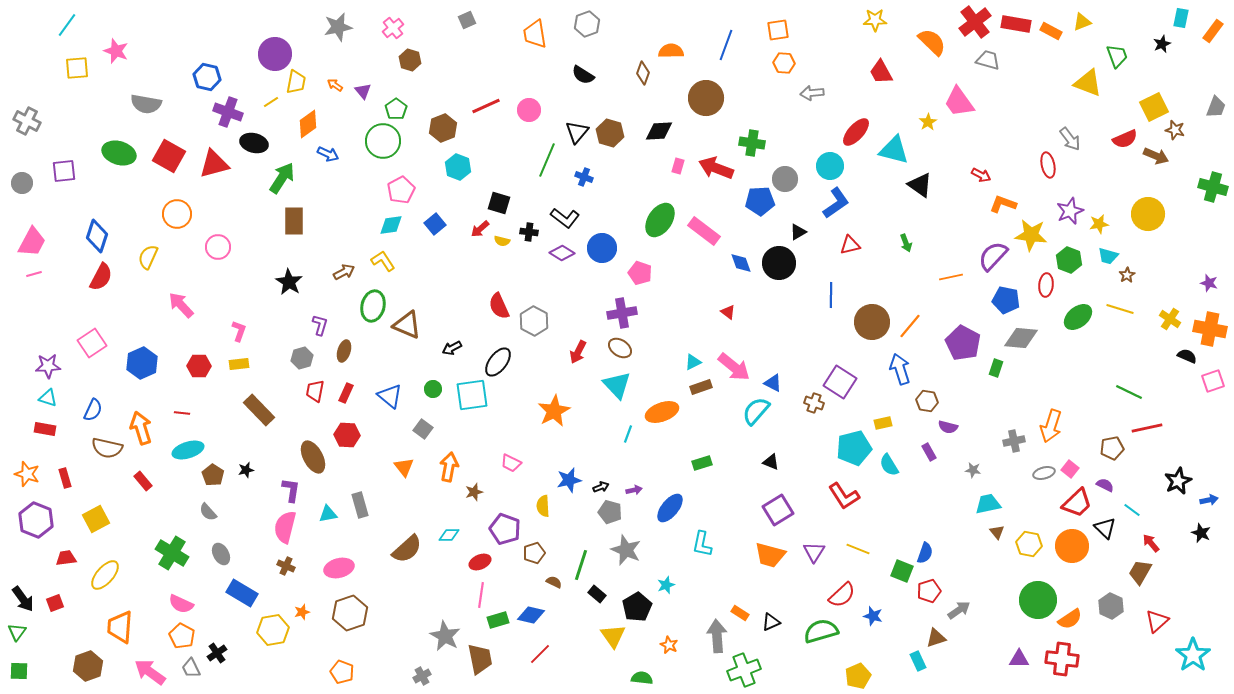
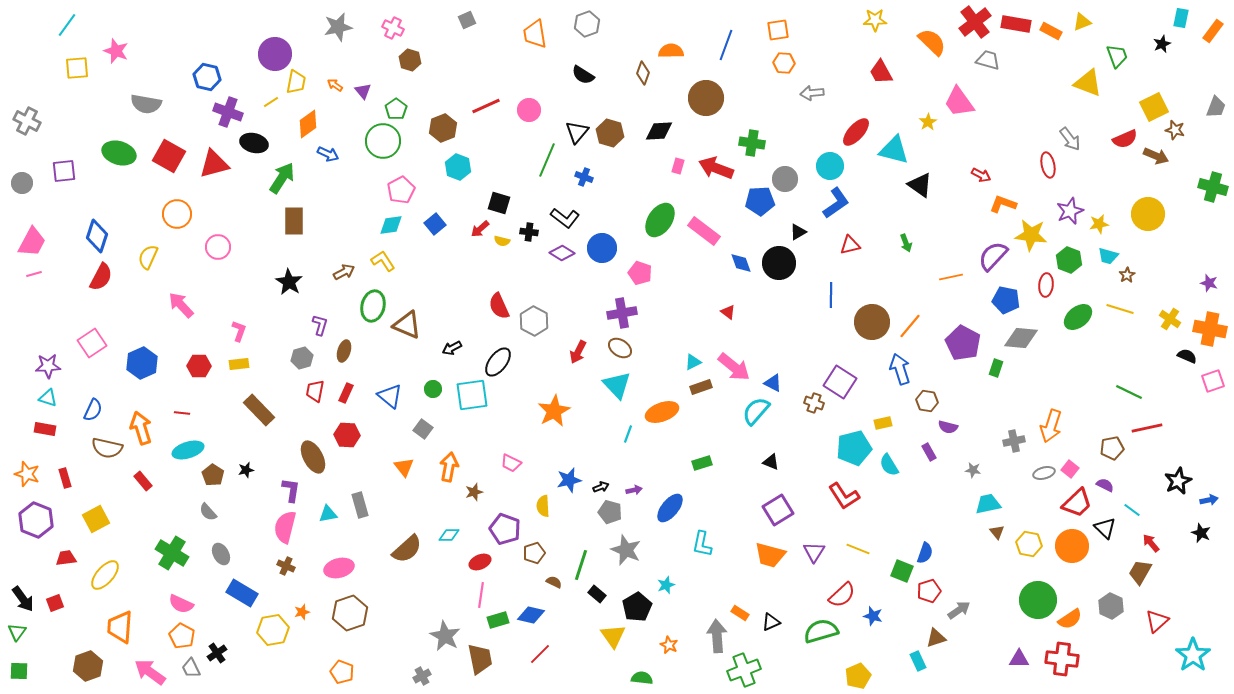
pink cross at (393, 28): rotated 25 degrees counterclockwise
